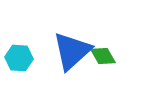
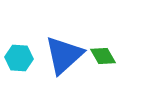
blue triangle: moved 8 px left, 4 px down
